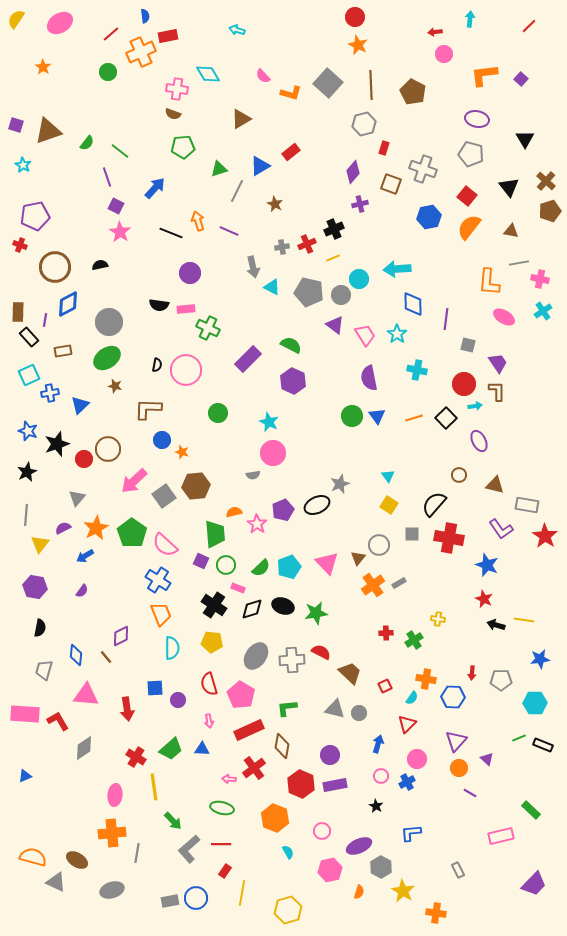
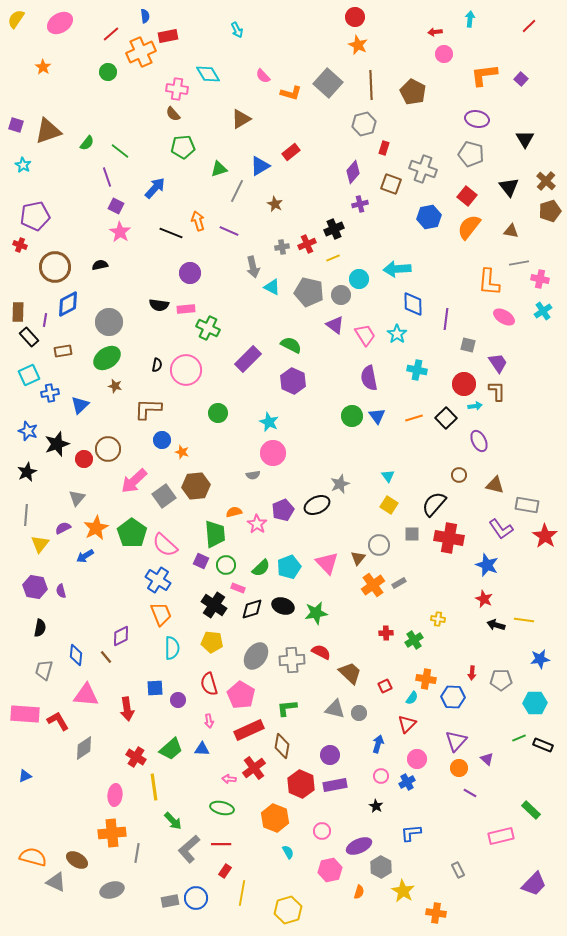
cyan arrow at (237, 30): rotated 133 degrees counterclockwise
brown semicircle at (173, 114): rotated 28 degrees clockwise
purple semicircle at (82, 591): moved 21 px left; rotated 128 degrees clockwise
